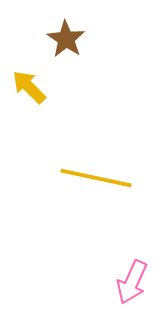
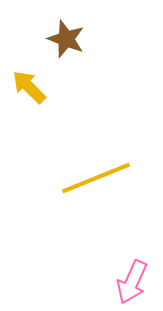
brown star: rotated 12 degrees counterclockwise
yellow line: rotated 34 degrees counterclockwise
